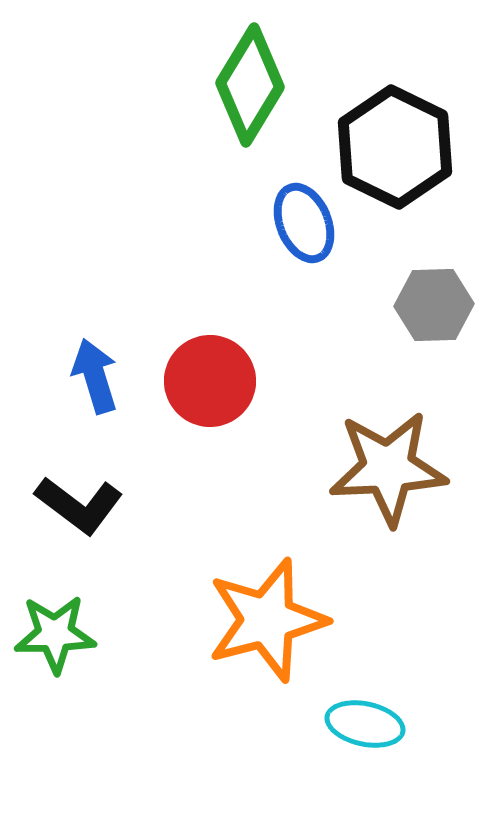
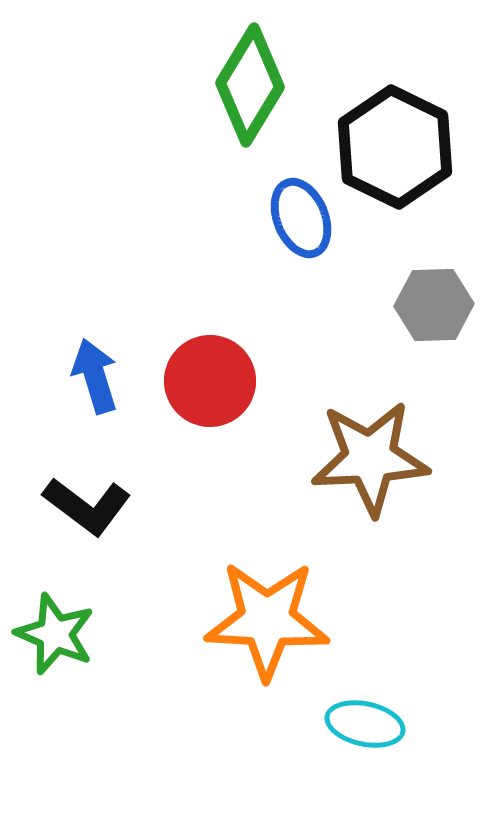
blue ellipse: moved 3 px left, 5 px up
brown star: moved 18 px left, 10 px up
black L-shape: moved 8 px right, 1 px down
orange star: rotated 18 degrees clockwise
green star: rotated 24 degrees clockwise
